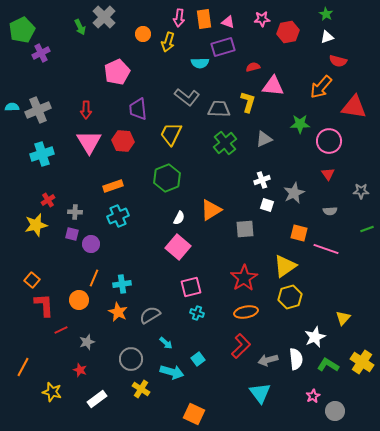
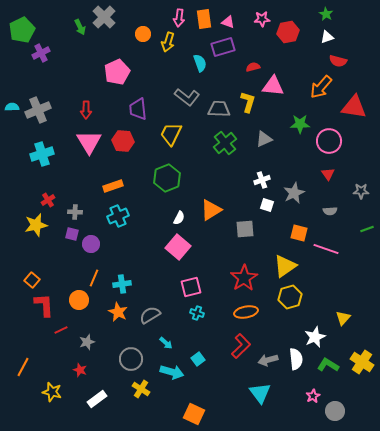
cyan semicircle at (200, 63): rotated 108 degrees counterclockwise
